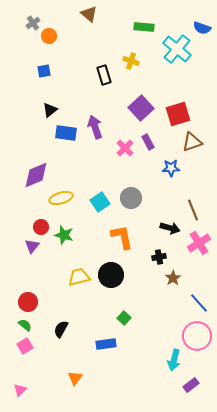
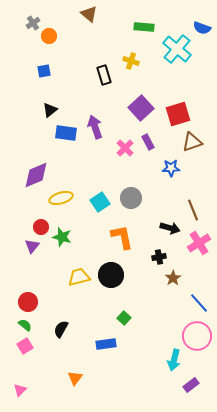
green star at (64, 235): moved 2 px left, 2 px down
